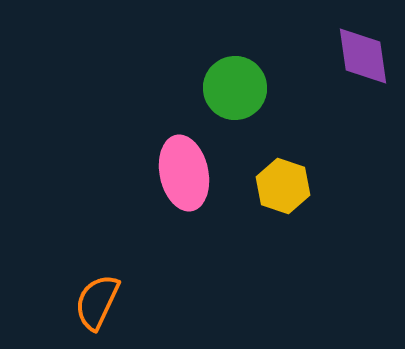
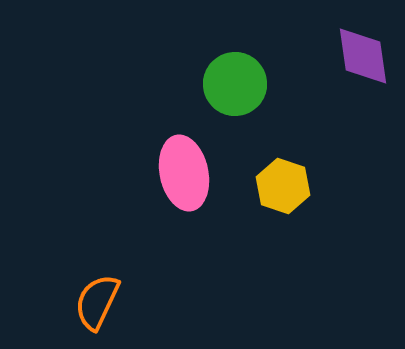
green circle: moved 4 px up
